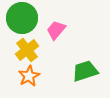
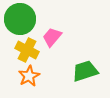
green circle: moved 2 px left, 1 px down
pink trapezoid: moved 4 px left, 7 px down
yellow cross: rotated 25 degrees counterclockwise
